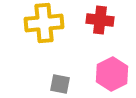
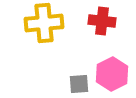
red cross: moved 2 px right, 1 px down
gray square: moved 19 px right; rotated 15 degrees counterclockwise
